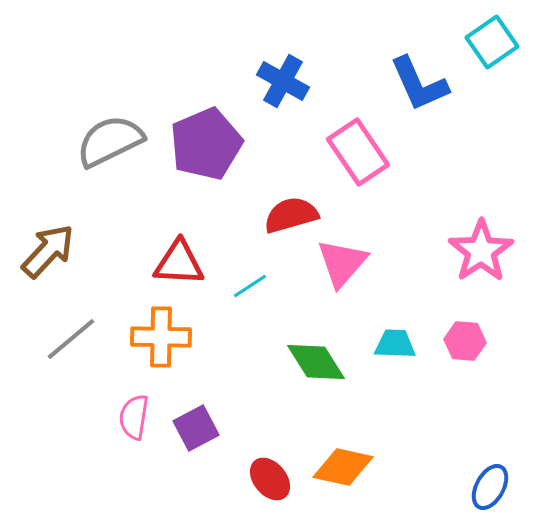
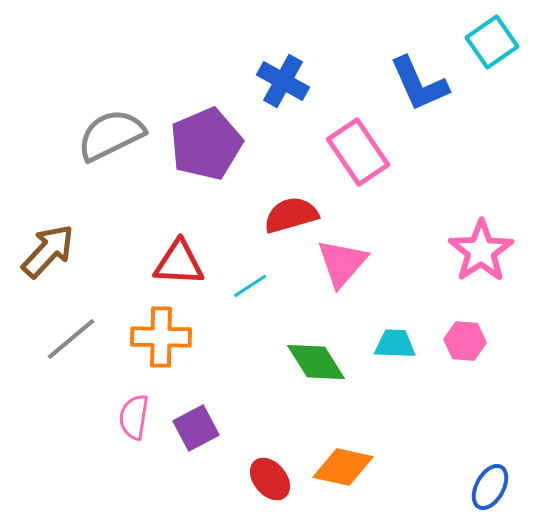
gray semicircle: moved 1 px right, 6 px up
